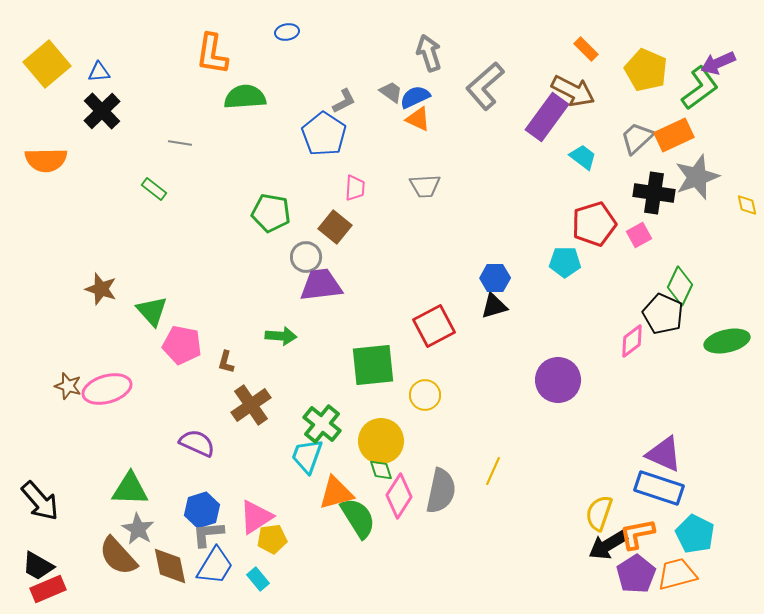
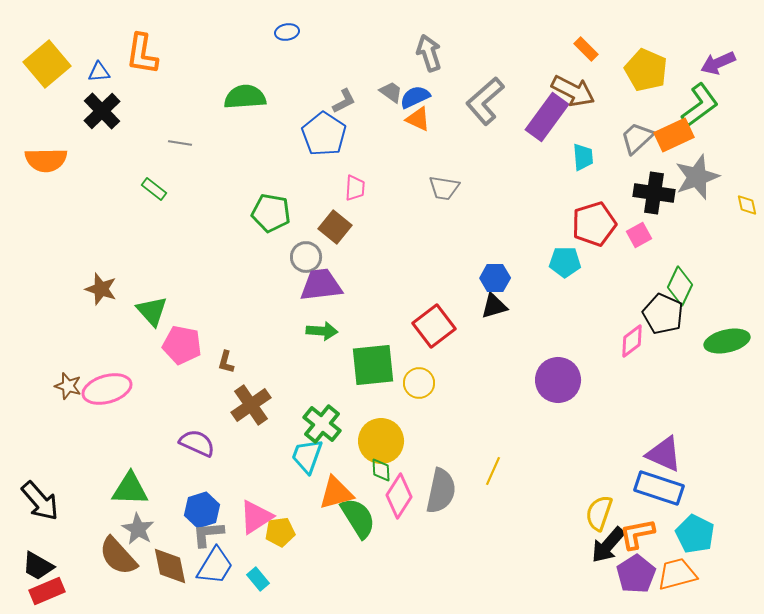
orange L-shape at (212, 54): moved 70 px left
gray L-shape at (485, 86): moved 15 px down
green L-shape at (700, 88): moved 17 px down
cyan trapezoid at (583, 157): rotated 48 degrees clockwise
gray trapezoid at (425, 186): moved 19 px right, 2 px down; rotated 12 degrees clockwise
red square at (434, 326): rotated 9 degrees counterclockwise
green arrow at (281, 336): moved 41 px right, 5 px up
yellow circle at (425, 395): moved 6 px left, 12 px up
green diamond at (381, 470): rotated 15 degrees clockwise
yellow pentagon at (272, 539): moved 8 px right, 7 px up
black arrow at (608, 545): rotated 18 degrees counterclockwise
red rectangle at (48, 589): moved 1 px left, 2 px down
